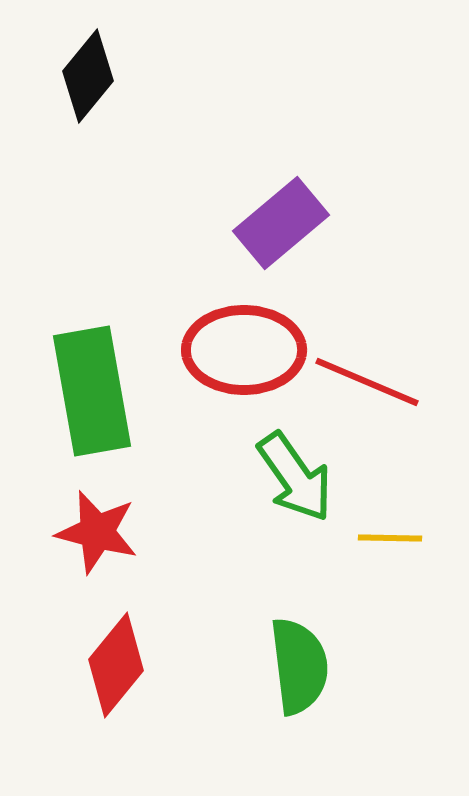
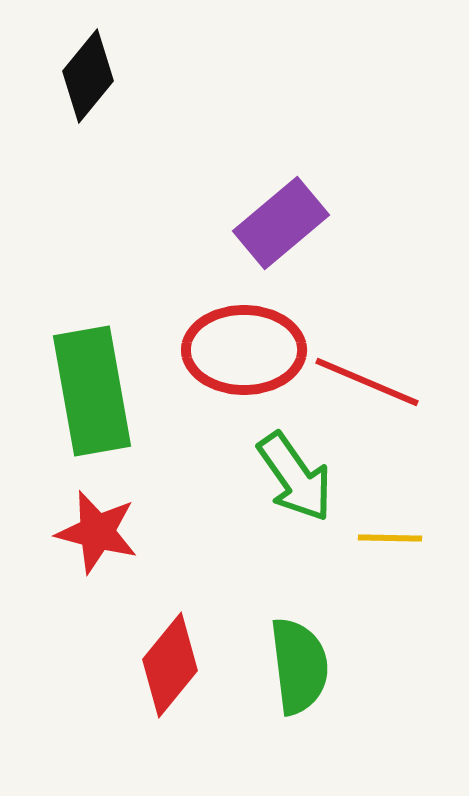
red diamond: moved 54 px right
